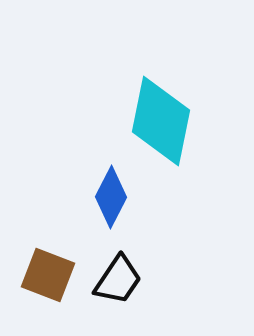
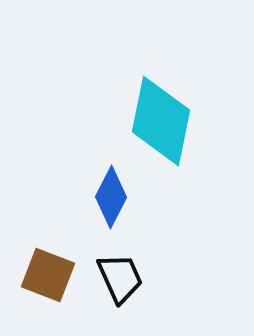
black trapezoid: moved 2 px right, 2 px up; rotated 58 degrees counterclockwise
